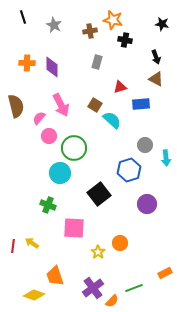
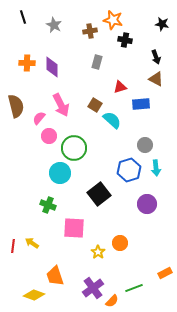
cyan arrow: moved 10 px left, 10 px down
